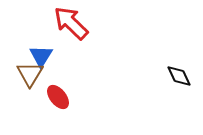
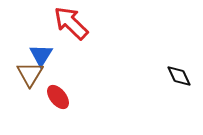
blue triangle: moved 1 px up
